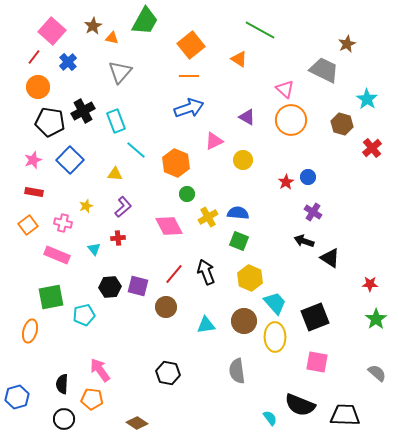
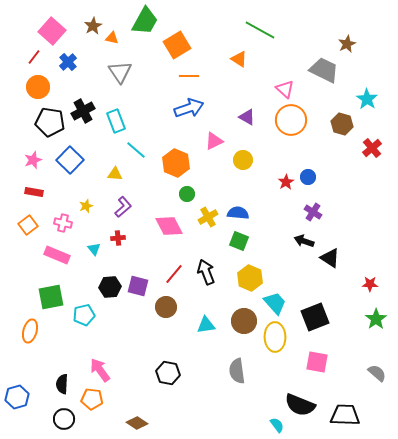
orange square at (191, 45): moved 14 px left; rotated 8 degrees clockwise
gray triangle at (120, 72): rotated 15 degrees counterclockwise
cyan semicircle at (270, 418): moved 7 px right, 7 px down
